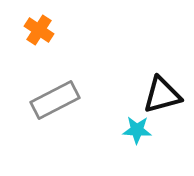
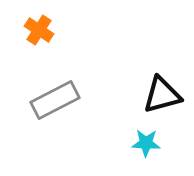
cyan star: moved 9 px right, 13 px down
